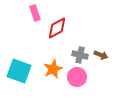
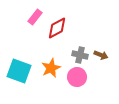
pink rectangle: moved 4 px down; rotated 56 degrees clockwise
orange star: moved 2 px left, 1 px up
